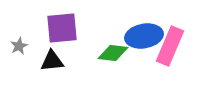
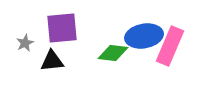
gray star: moved 6 px right, 3 px up
